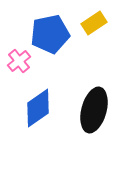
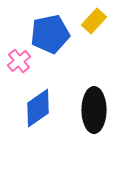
yellow rectangle: moved 2 px up; rotated 15 degrees counterclockwise
black ellipse: rotated 15 degrees counterclockwise
